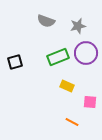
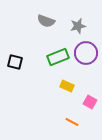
black square: rotated 28 degrees clockwise
pink square: rotated 24 degrees clockwise
